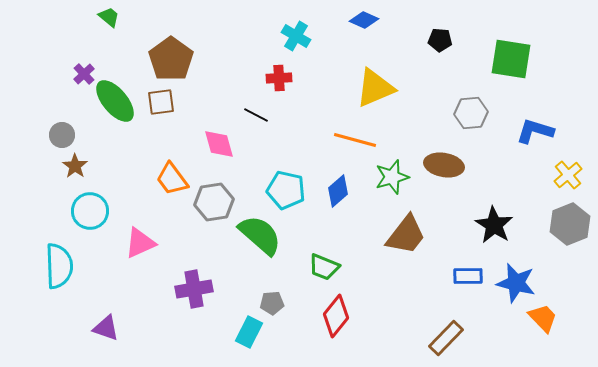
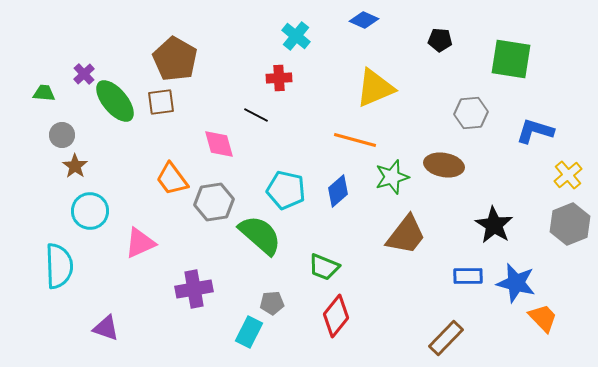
green trapezoid at (109, 17): moved 65 px left, 76 px down; rotated 35 degrees counterclockwise
cyan cross at (296, 36): rotated 8 degrees clockwise
brown pentagon at (171, 59): moved 4 px right; rotated 6 degrees counterclockwise
